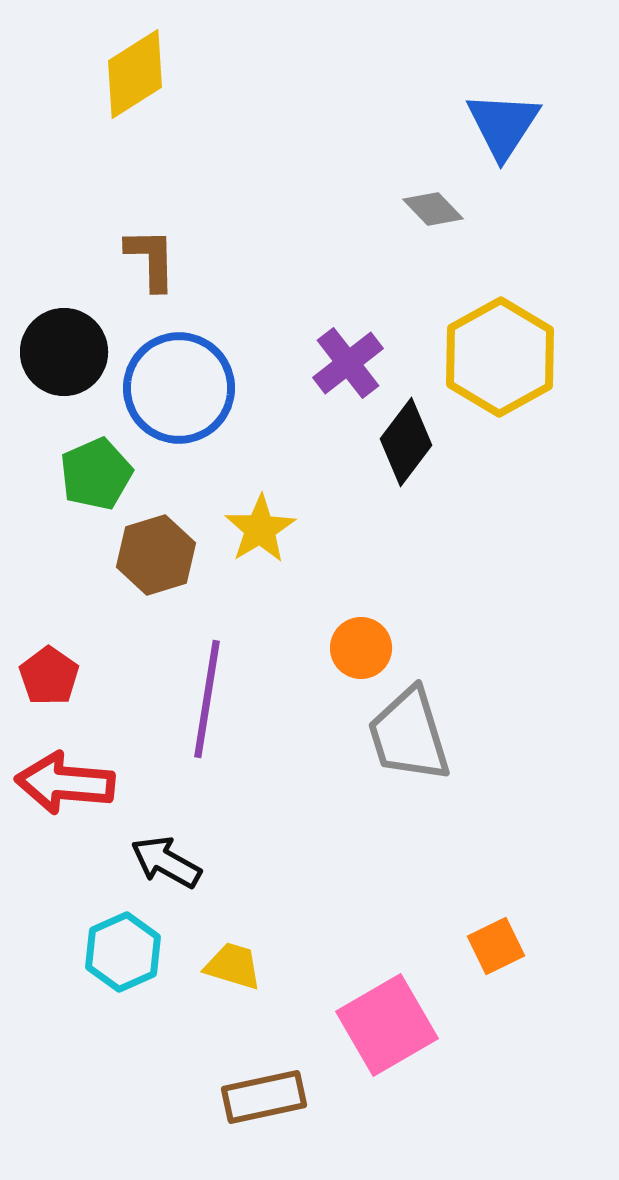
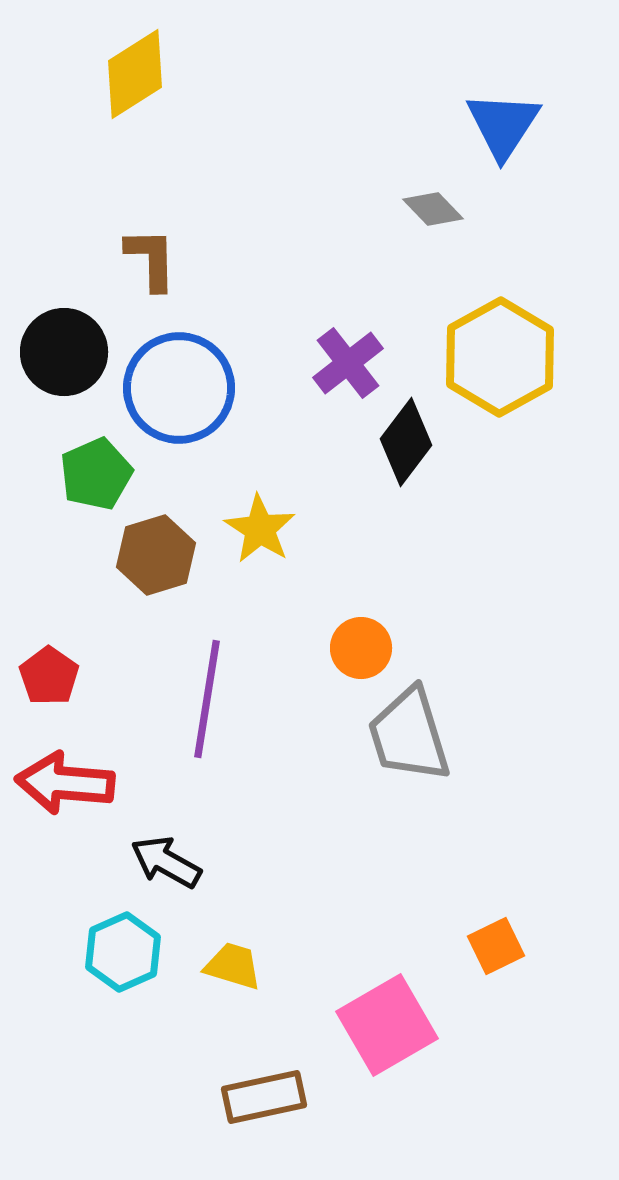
yellow star: rotated 8 degrees counterclockwise
